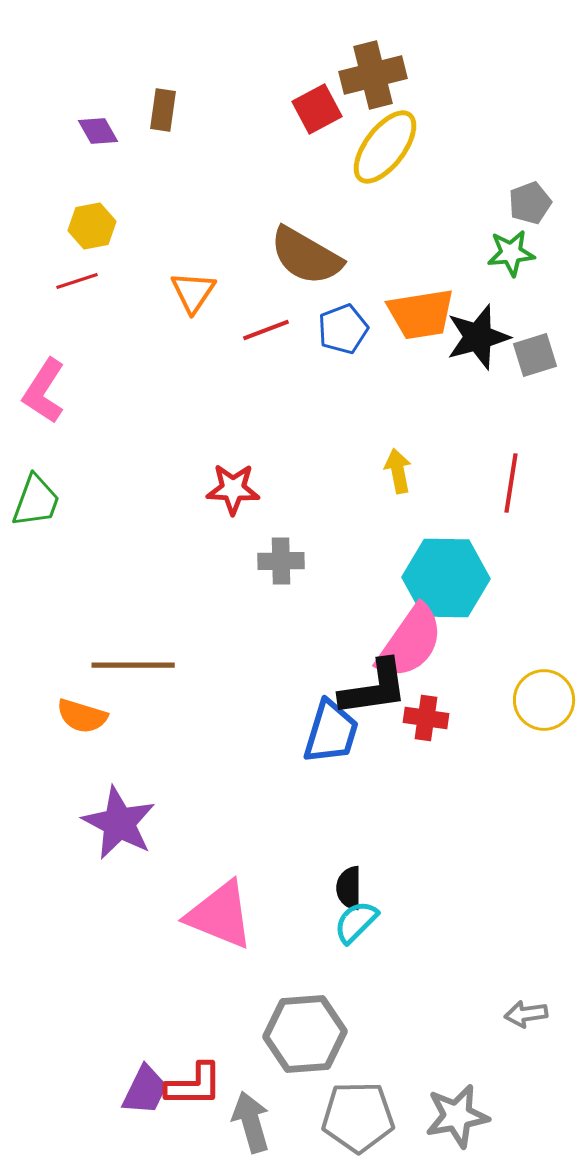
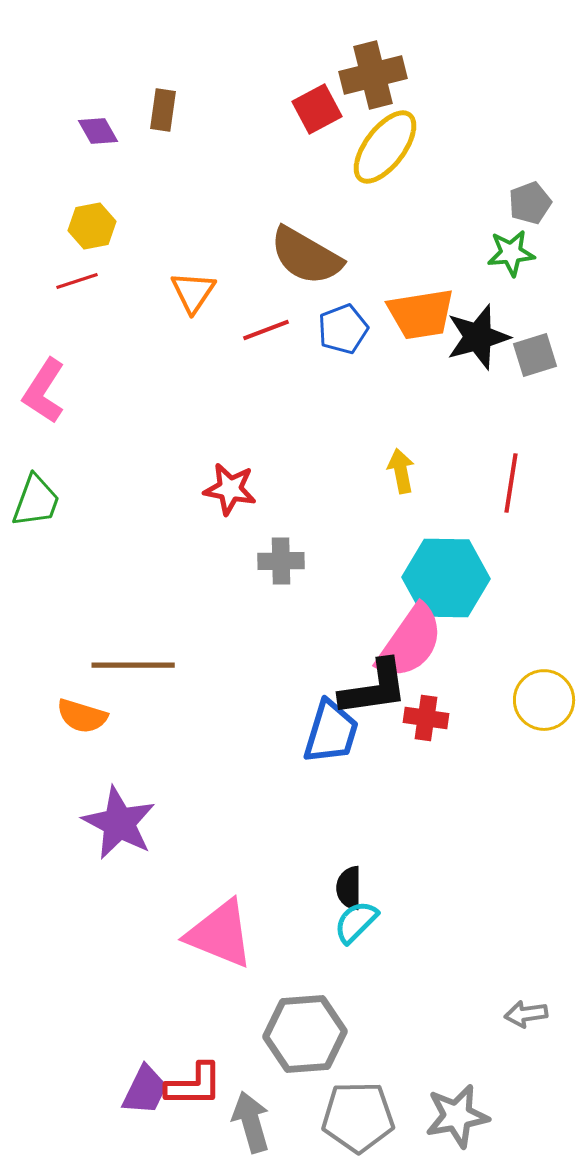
yellow arrow at (398, 471): moved 3 px right
red star at (233, 489): moved 3 px left; rotated 8 degrees clockwise
pink triangle at (220, 915): moved 19 px down
